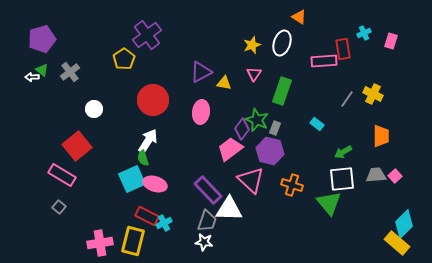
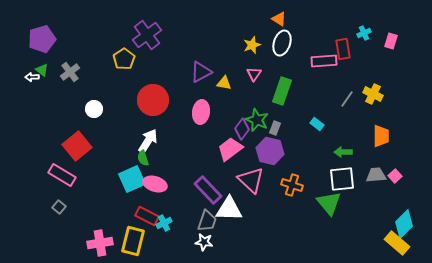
orange triangle at (299, 17): moved 20 px left, 2 px down
green arrow at (343, 152): rotated 30 degrees clockwise
